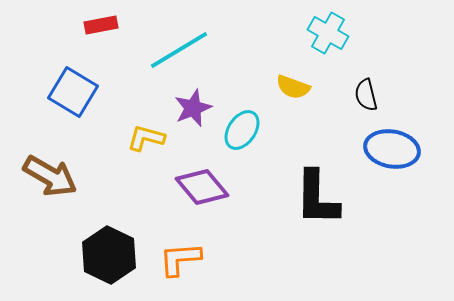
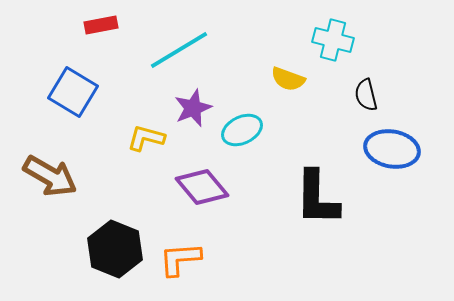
cyan cross: moved 5 px right, 7 px down; rotated 15 degrees counterclockwise
yellow semicircle: moved 5 px left, 8 px up
cyan ellipse: rotated 30 degrees clockwise
black hexagon: moved 6 px right, 6 px up; rotated 4 degrees counterclockwise
